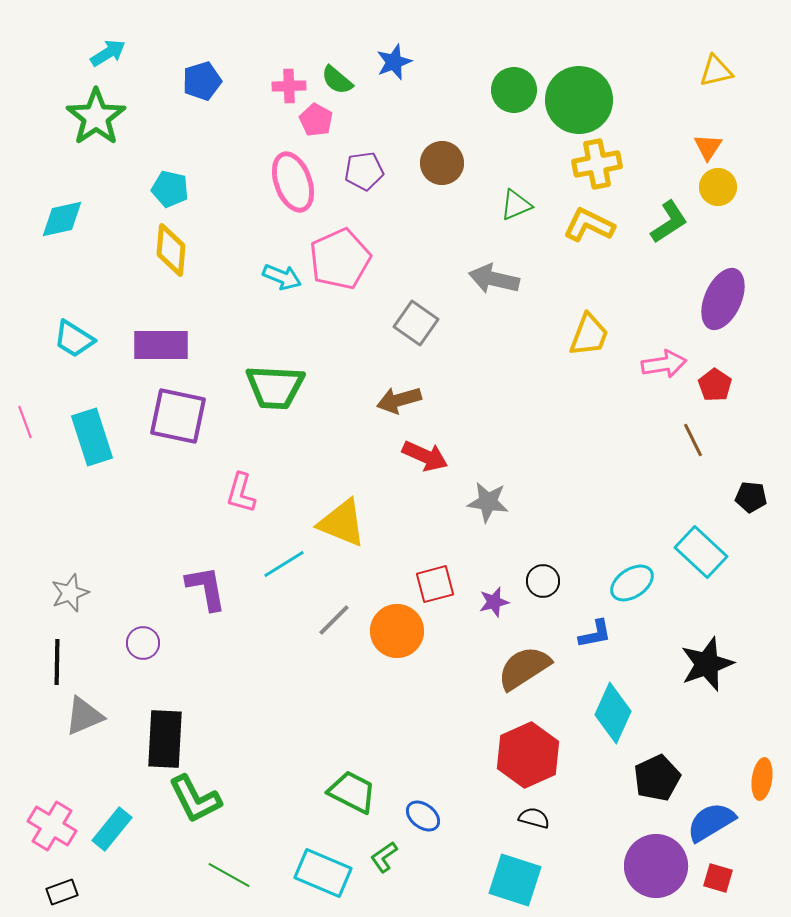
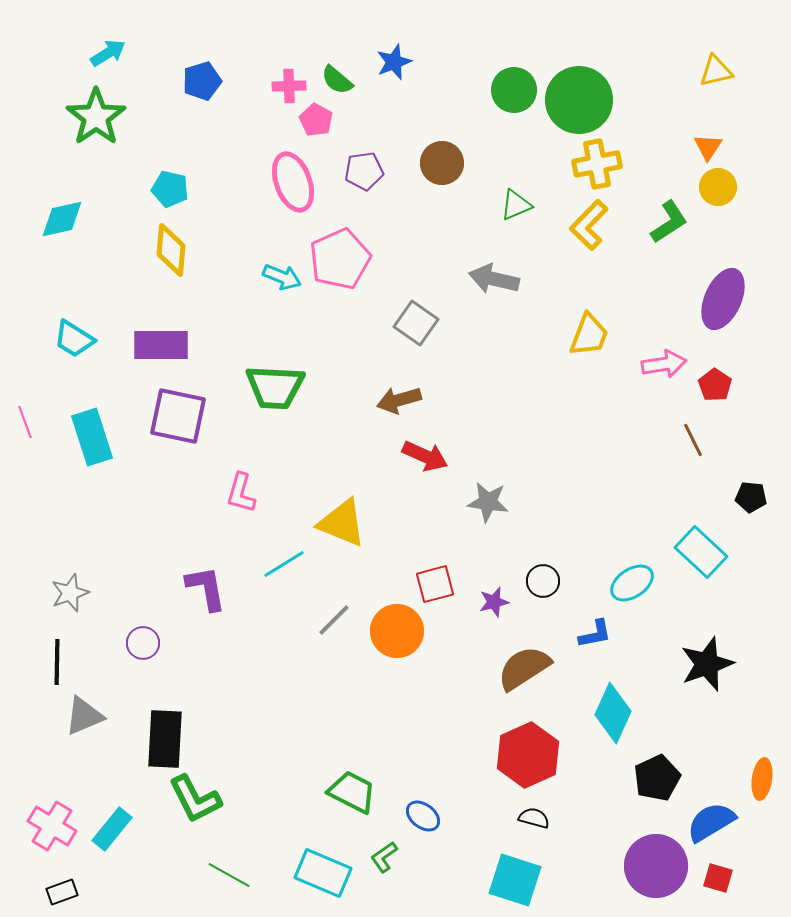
yellow L-shape at (589, 225): rotated 72 degrees counterclockwise
